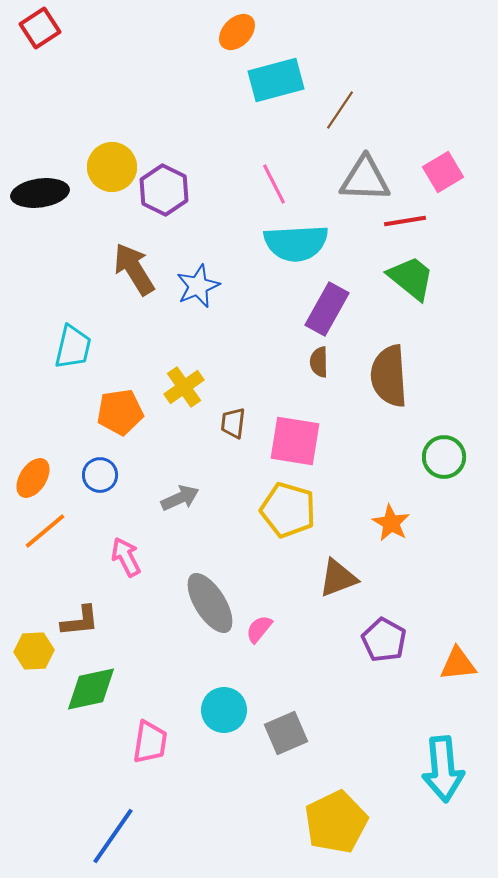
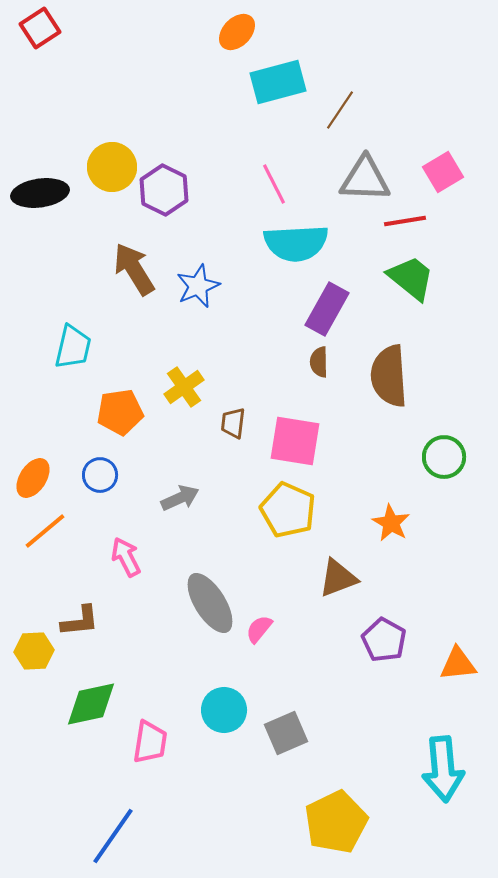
cyan rectangle at (276, 80): moved 2 px right, 2 px down
yellow pentagon at (288, 510): rotated 8 degrees clockwise
green diamond at (91, 689): moved 15 px down
